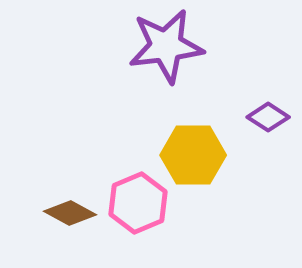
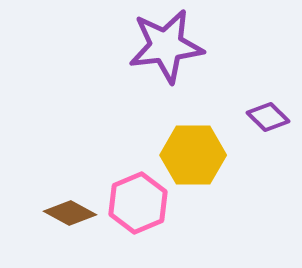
purple diamond: rotated 12 degrees clockwise
